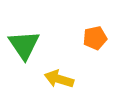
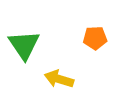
orange pentagon: rotated 10 degrees clockwise
